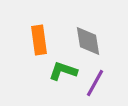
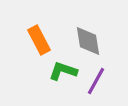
orange rectangle: rotated 20 degrees counterclockwise
purple line: moved 1 px right, 2 px up
